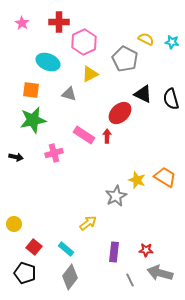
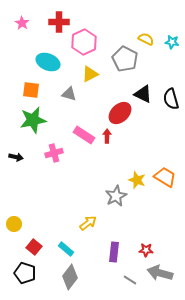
gray line: rotated 32 degrees counterclockwise
